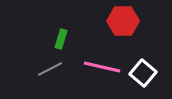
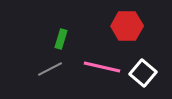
red hexagon: moved 4 px right, 5 px down
